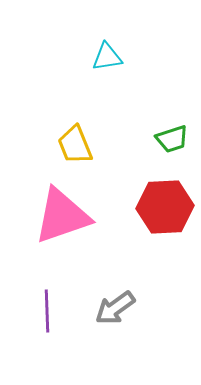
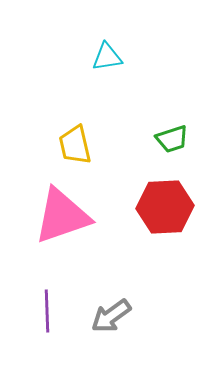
yellow trapezoid: rotated 9 degrees clockwise
gray arrow: moved 4 px left, 8 px down
